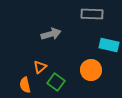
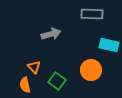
orange triangle: moved 6 px left; rotated 32 degrees counterclockwise
green square: moved 1 px right, 1 px up
